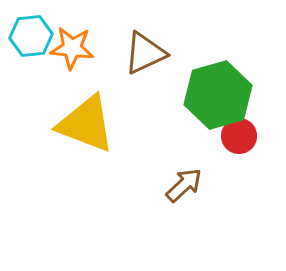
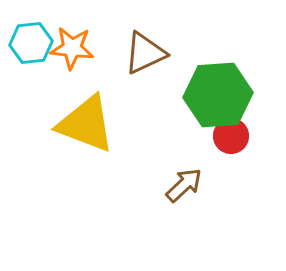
cyan hexagon: moved 7 px down
green hexagon: rotated 12 degrees clockwise
red circle: moved 8 px left
